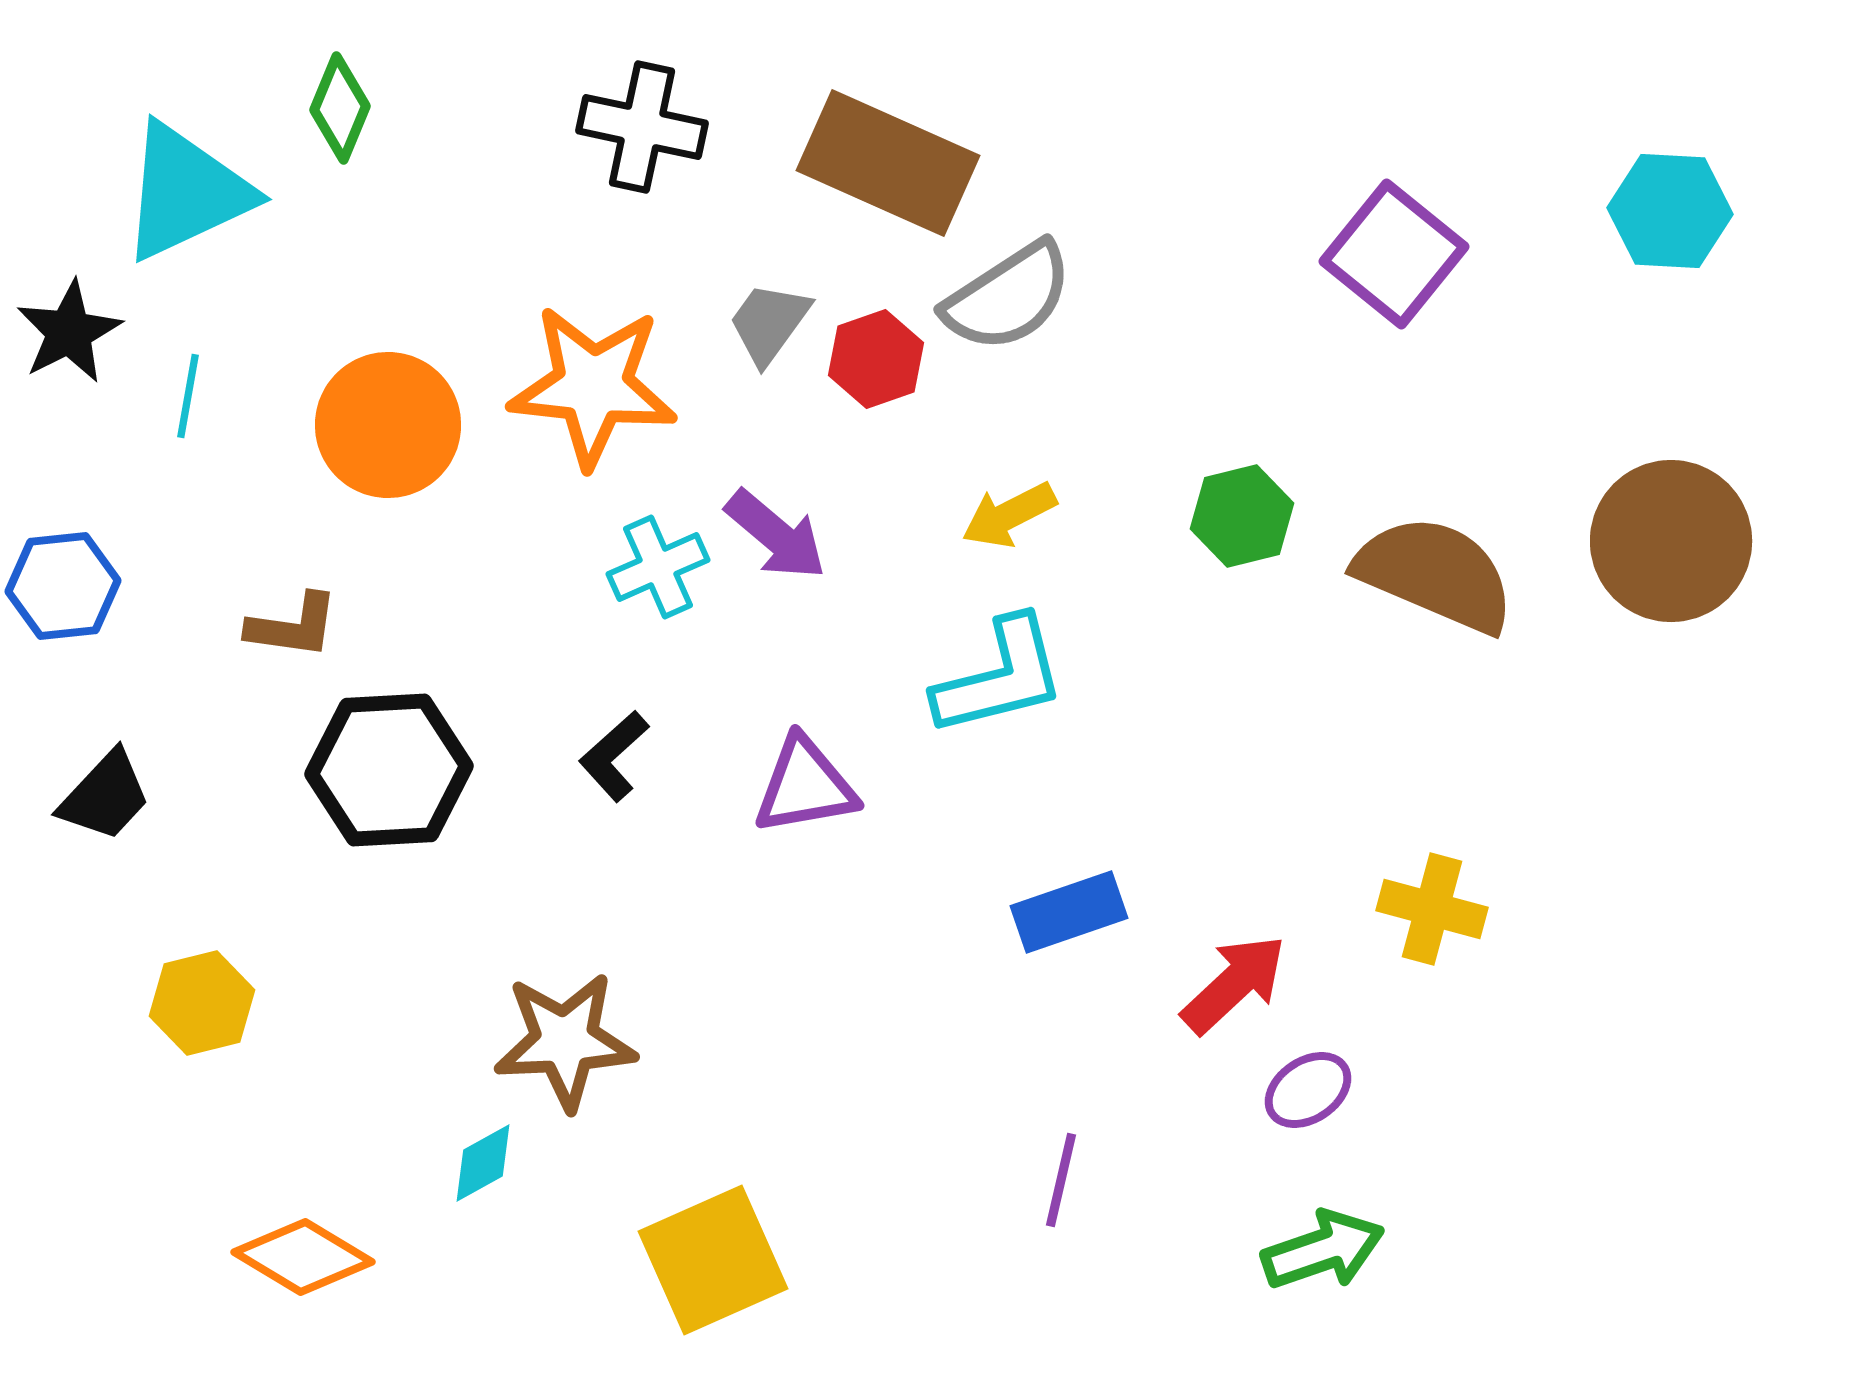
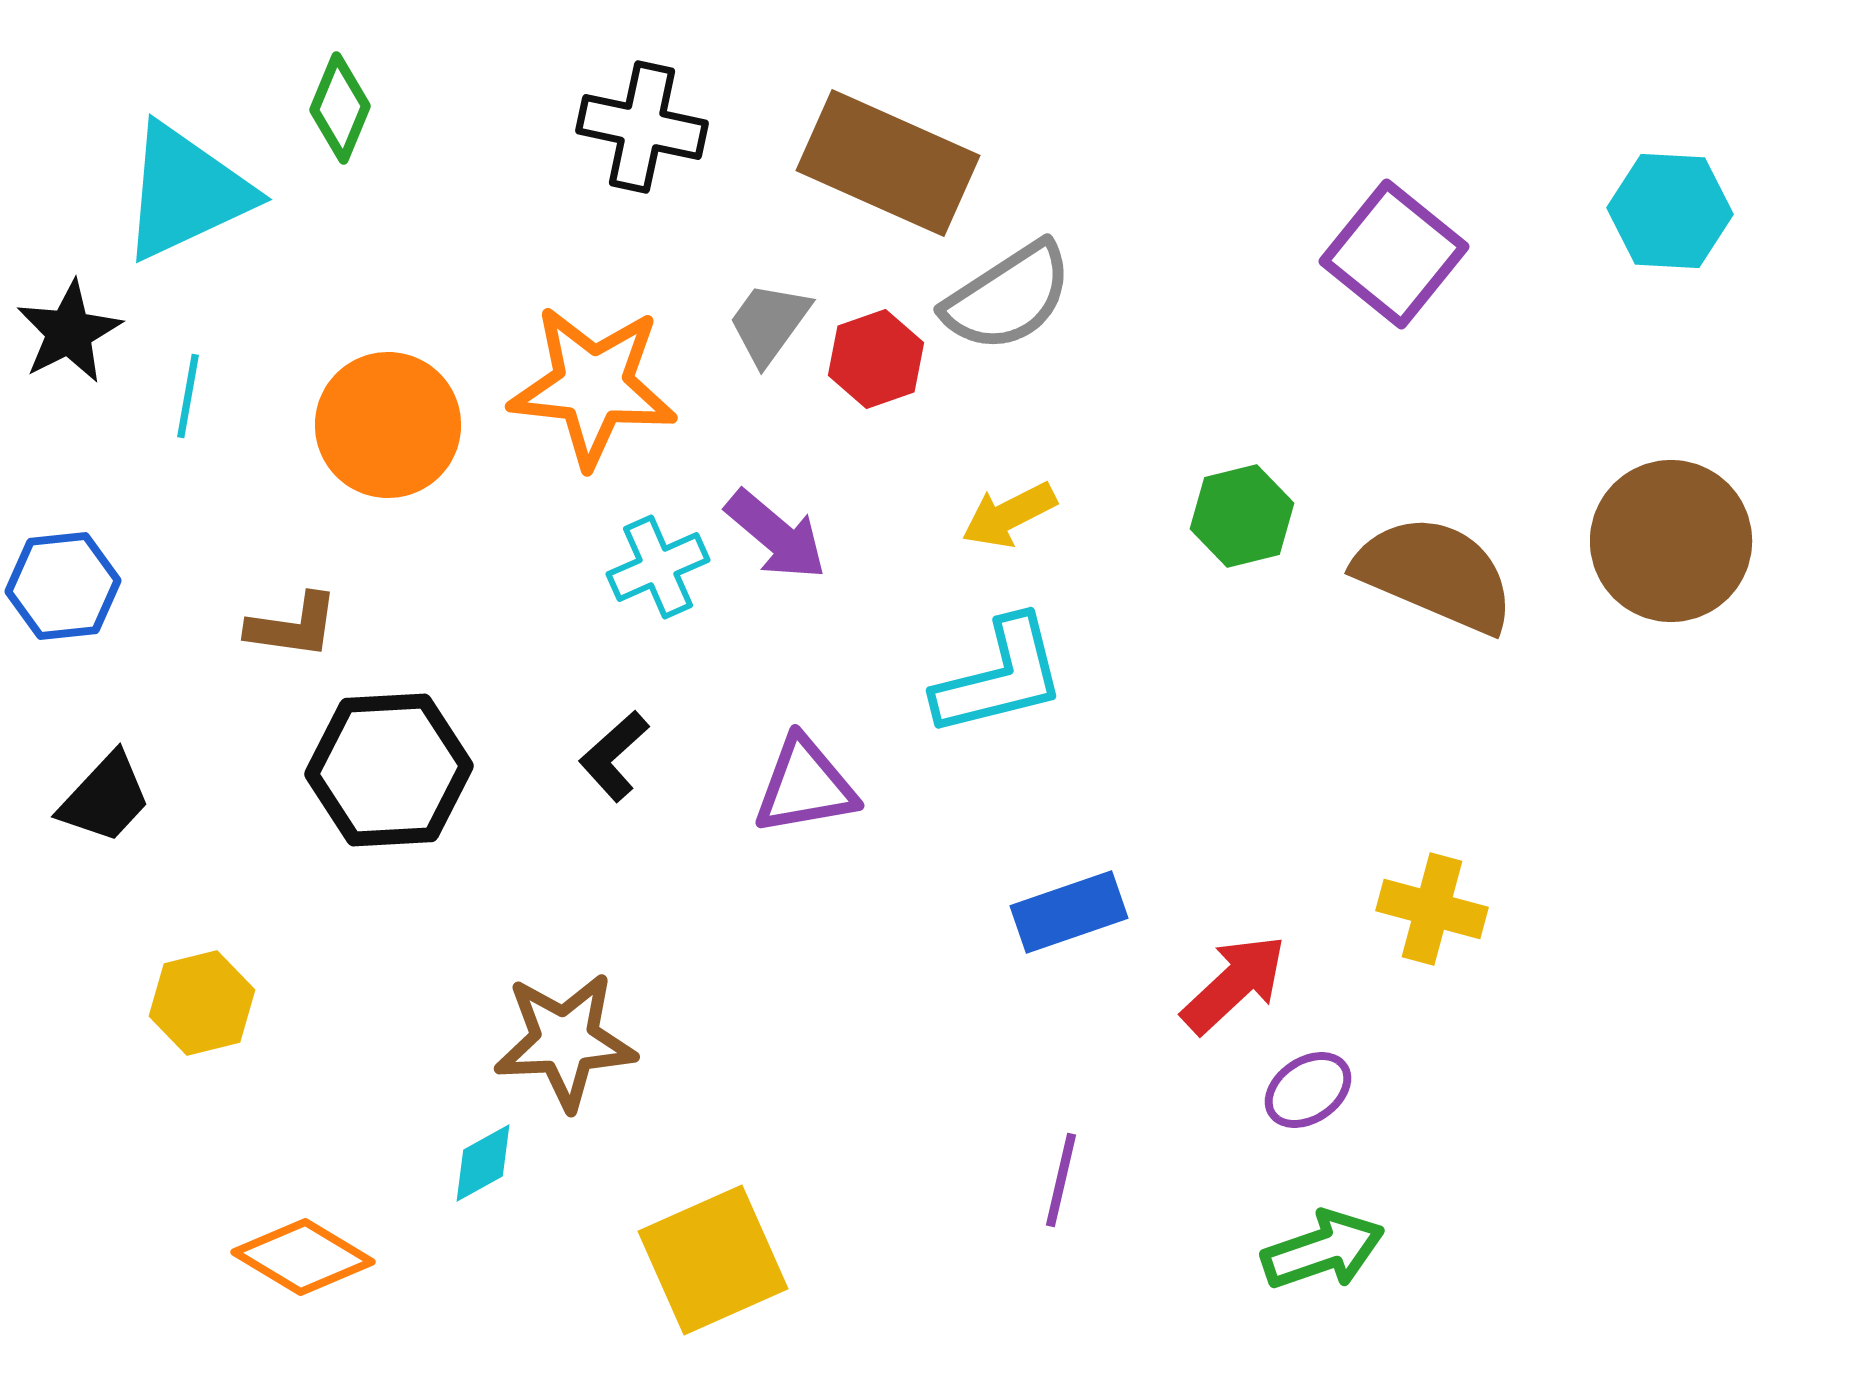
black trapezoid: moved 2 px down
